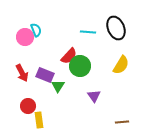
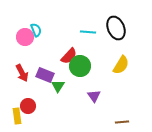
yellow rectangle: moved 22 px left, 4 px up
